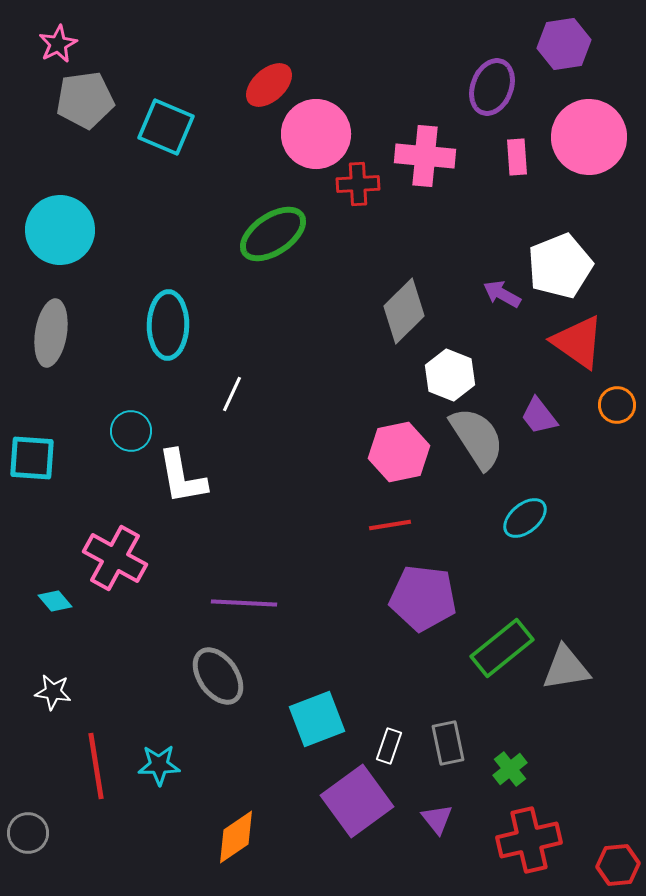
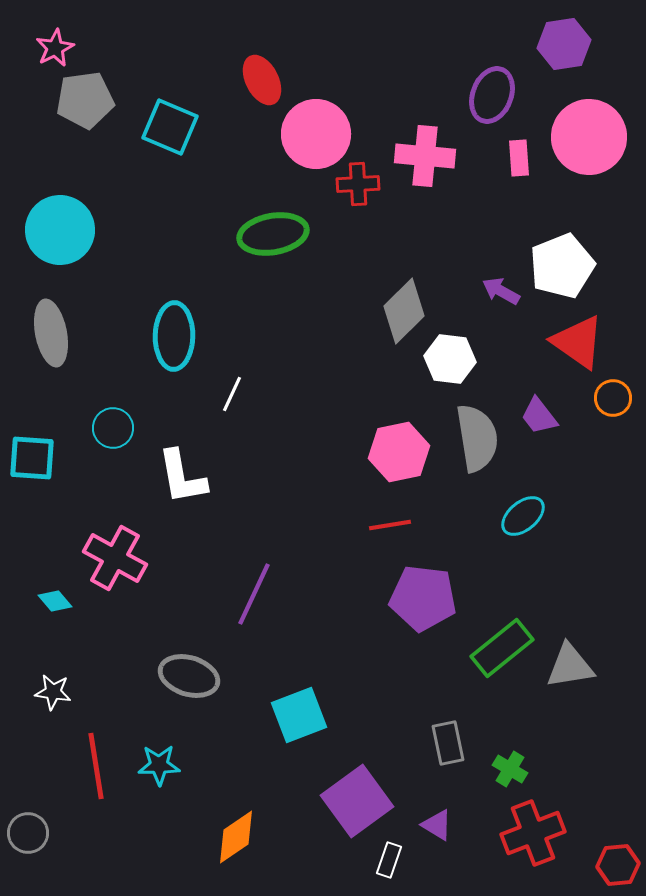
pink star at (58, 44): moved 3 px left, 4 px down
red ellipse at (269, 85): moved 7 px left, 5 px up; rotated 75 degrees counterclockwise
purple ellipse at (492, 87): moved 8 px down
cyan square at (166, 127): moved 4 px right
pink rectangle at (517, 157): moved 2 px right, 1 px down
green ellipse at (273, 234): rotated 24 degrees clockwise
white pentagon at (560, 266): moved 2 px right
purple arrow at (502, 294): moved 1 px left, 3 px up
cyan ellipse at (168, 325): moved 6 px right, 11 px down
gray ellipse at (51, 333): rotated 20 degrees counterclockwise
white hexagon at (450, 375): moved 16 px up; rotated 15 degrees counterclockwise
orange circle at (617, 405): moved 4 px left, 7 px up
cyan circle at (131, 431): moved 18 px left, 3 px up
gray semicircle at (477, 438): rotated 24 degrees clockwise
cyan ellipse at (525, 518): moved 2 px left, 2 px up
purple line at (244, 603): moved 10 px right, 9 px up; rotated 68 degrees counterclockwise
gray triangle at (566, 668): moved 4 px right, 2 px up
gray ellipse at (218, 676): moved 29 px left; rotated 38 degrees counterclockwise
cyan square at (317, 719): moved 18 px left, 4 px up
white rectangle at (389, 746): moved 114 px down
green cross at (510, 769): rotated 20 degrees counterclockwise
purple triangle at (437, 819): moved 6 px down; rotated 20 degrees counterclockwise
red cross at (529, 840): moved 4 px right, 7 px up; rotated 8 degrees counterclockwise
